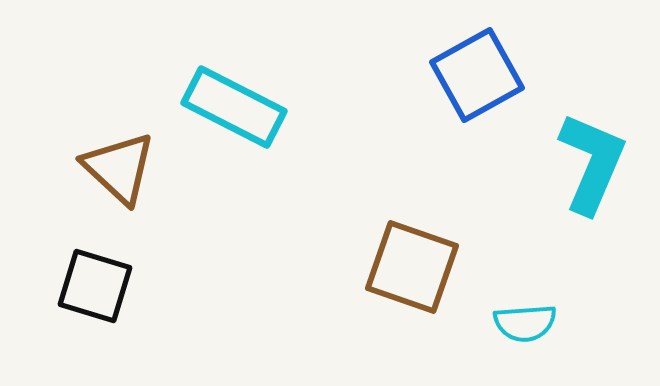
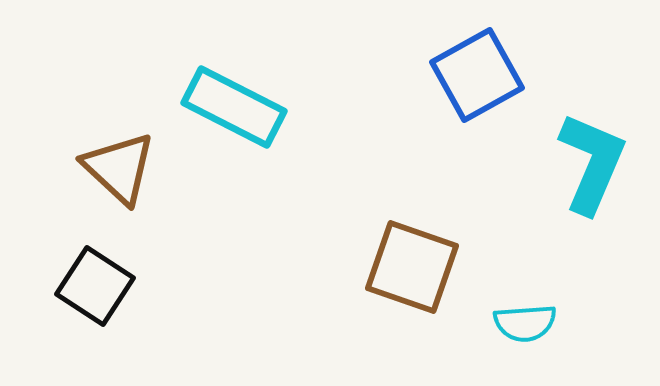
black square: rotated 16 degrees clockwise
